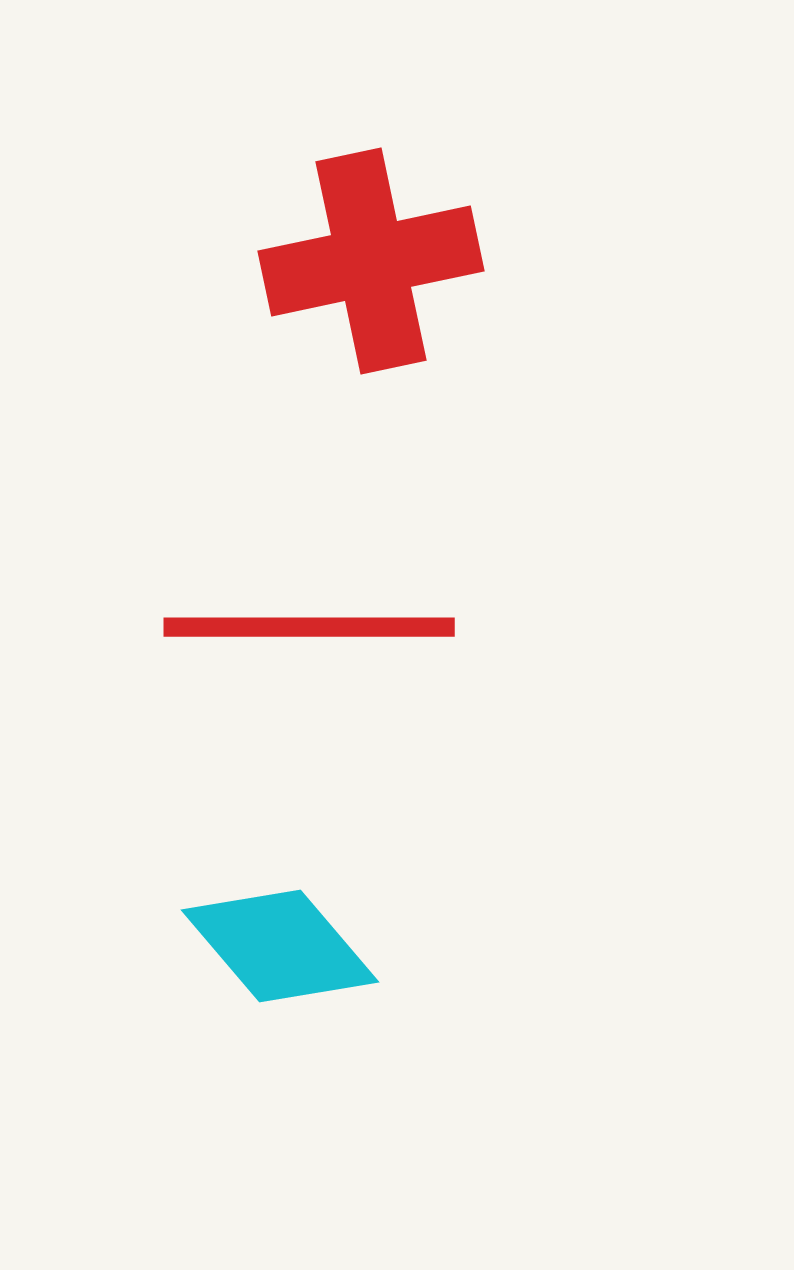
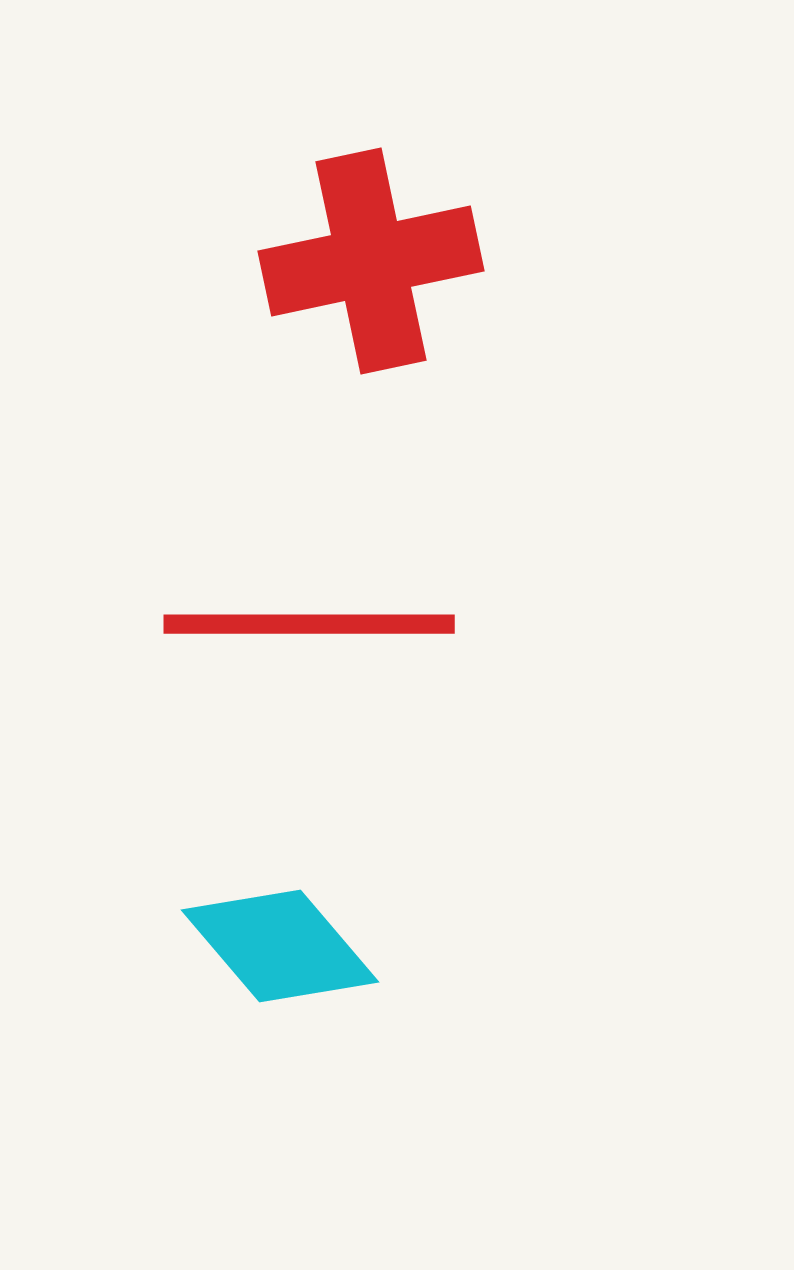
red line: moved 3 px up
